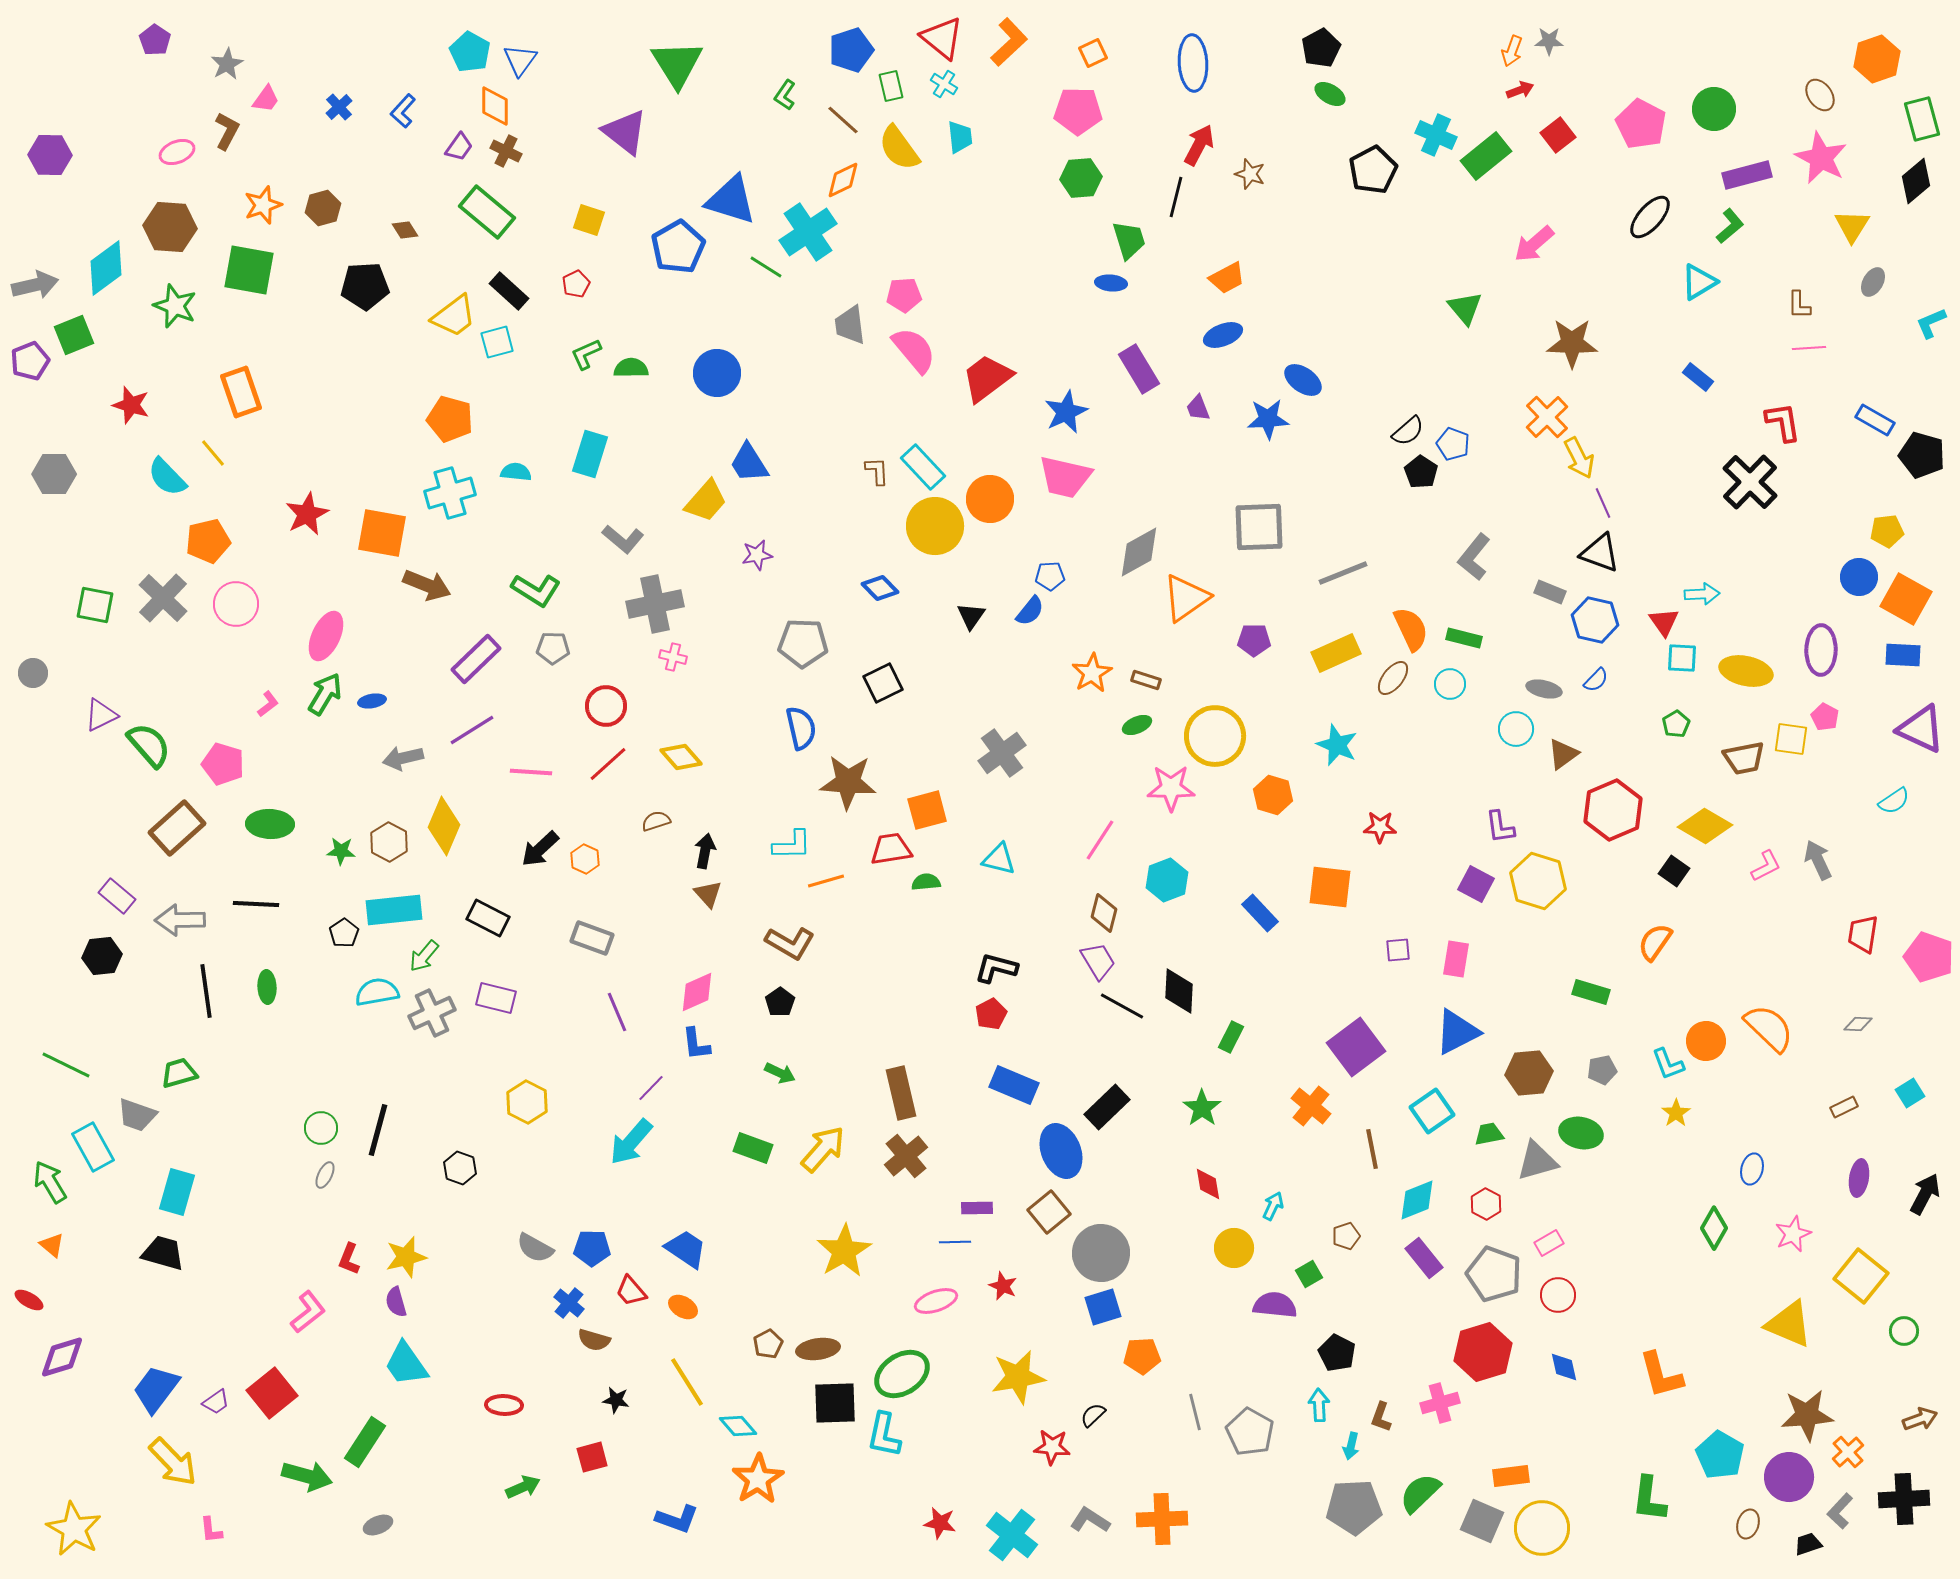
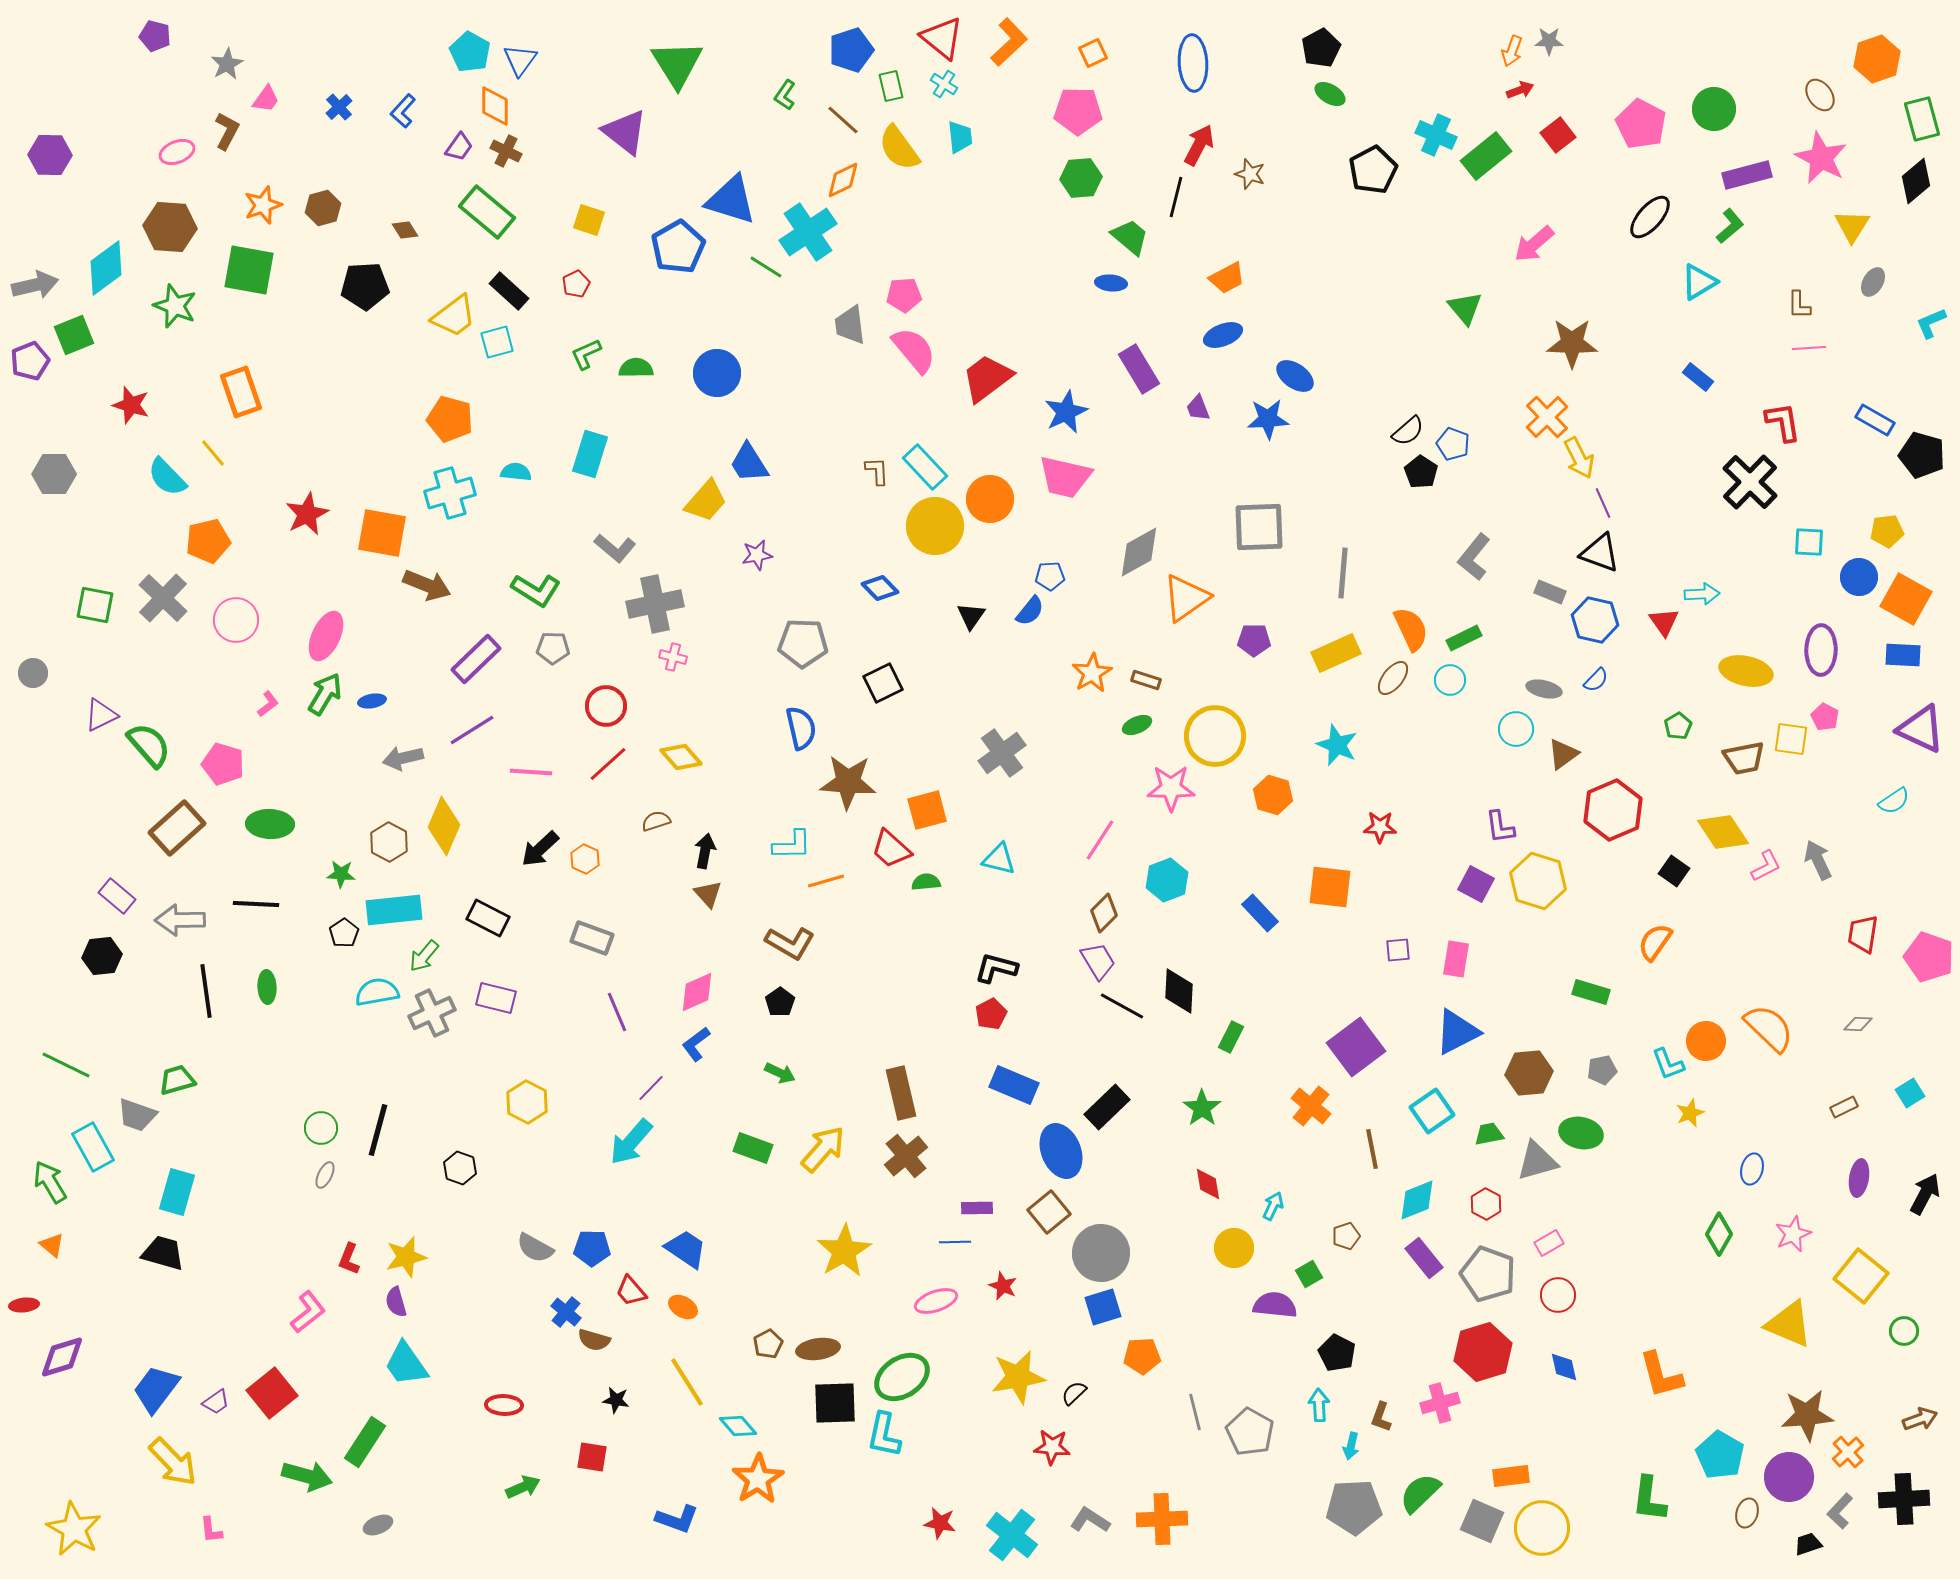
purple pentagon at (155, 40): moved 4 px up; rotated 20 degrees counterclockwise
green trapezoid at (1129, 240): moved 1 px right, 3 px up; rotated 33 degrees counterclockwise
green semicircle at (631, 368): moved 5 px right
blue ellipse at (1303, 380): moved 8 px left, 4 px up
cyan rectangle at (923, 467): moved 2 px right
gray L-shape at (623, 539): moved 8 px left, 9 px down
gray line at (1343, 573): rotated 63 degrees counterclockwise
pink circle at (236, 604): moved 16 px down
green rectangle at (1464, 638): rotated 40 degrees counterclockwise
cyan square at (1682, 658): moved 127 px right, 116 px up
cyan circle at (1450, 684): moved 4 px up
green pentagon at (1676, 724): moved 2 px right, 2 px down
yellow diamond at (1705, 826): moved 18 px right, 6 px down; rotated 26 degrees clockwise
red trapezoid at (891, 849): rotated 129 degrees counterclockwise
green star at (341, 851): moved 23 px down
brown diamond at (1104, 913): rotated 30 degrees clockwise
blue L-shape at (696, 1044): rotated 60 degrees clockwise
green trapezoid at (179, 1073): moved 2 px left, 7 px down
yellow star at (1676, 1113): moved 14 px right; rotated 12 degrees clockwise
green diamond at (1714, 1228): moved 5 px right, 6 px down
gray pentagon at (1494, 1274): moved 6 px left
red ellipse at (29, 1300): moved 5 px left, 5 px down; rotated 36 degrees counterclockwise
blue cross at (569, 1303): moved 3 px left, 9 px down
green ellipse at (902, 1374): moved 3 px down
black semicircle at (1093, 1415): moved 19 px left, 22 px up
red square at (592, 1457): rotated 24 degrees clockwise
brown ellipse at (1748, 1524): moved 1 px left, 11 px up
